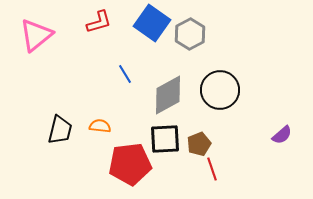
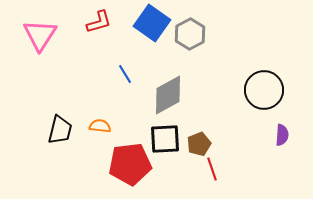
pink triangle: moved 4 px right; rotated 18 degrees counterclockwise
black circle: moved 44 px right
purple semicircle: rotated 45 degrees counterclockwise
